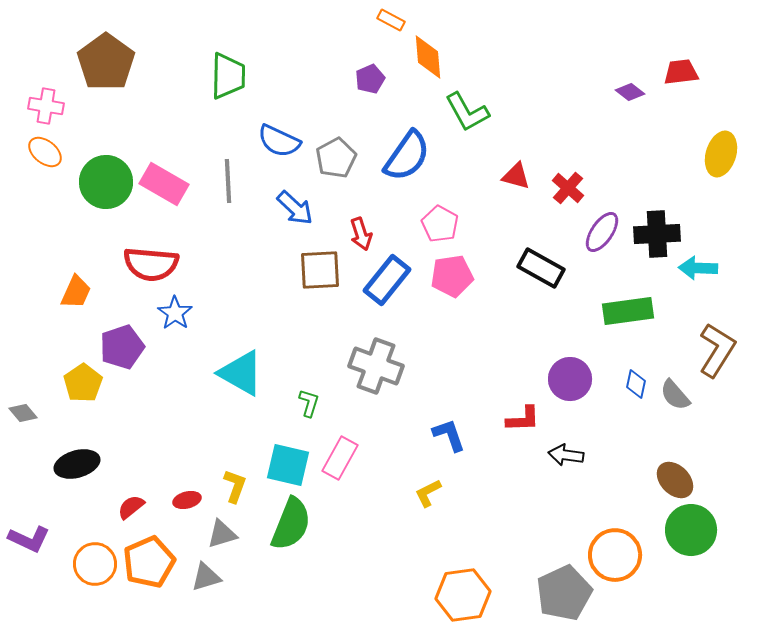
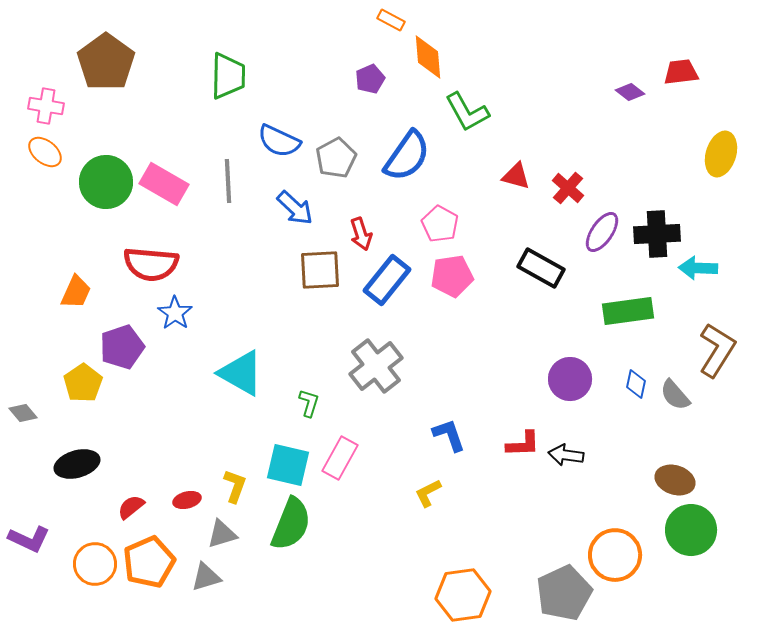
gray cross at (376, 366): rotated 32 degrees clockwise
red L-shape at (523, 419): moved 25 px down
brown ellipse at (675, 480): rotated 27 degrees counterclockwise
